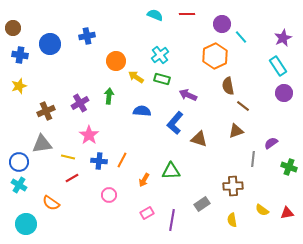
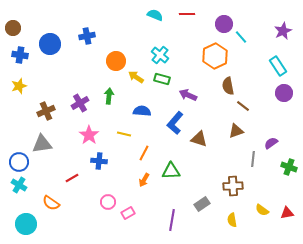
purple circle at (222, 24): moved 2 px right
purple star at (283, 38): moved 7 px up
cyan cross at (160, 55): rotated 12 degrees counterclockwise
yellow line at (68, 157): moved 56 px right, 23 px up
orange line at (122, 160): moved 22 px right, 7 px up
pink circle at (109, 195): moved 1 px left, 7 px down
pink rectangle at (147, 213): moved 19 px left
